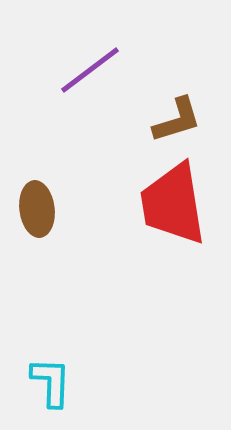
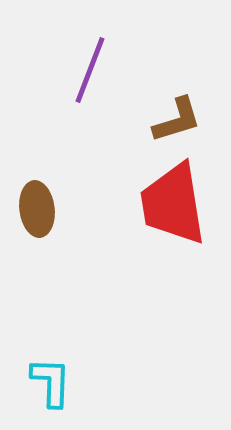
purple line: rotated 32 degrees counterclockwise
